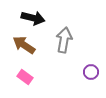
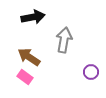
black arrow: moved 1 px up; rotated 25 degrees counterclockwise
brown arrow: moved 5 px right, 12 px down
